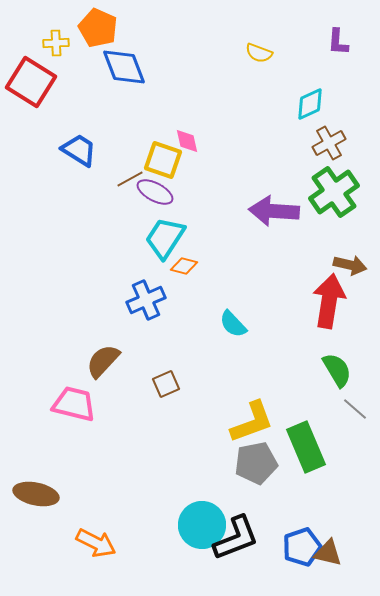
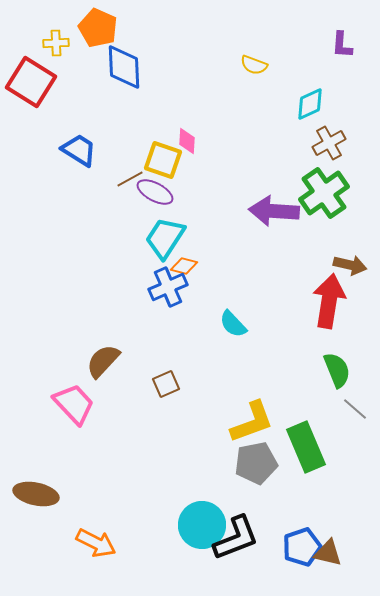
purple L-shape: moved 4 px right, 3 px down
yellow semicircle: moved 5 px left, 12 px down
blue diamond: rotated 18 degrees clockwise
pink diamond: rotated 16 degrees clockwise
green cross: moved 10 px left, 1 px down
blue cross: moved 22 px right, 13 px up
green semicircle: rotated 9 degrees clockwise
pink trapezoid: rotated 33 degrees clockwise
